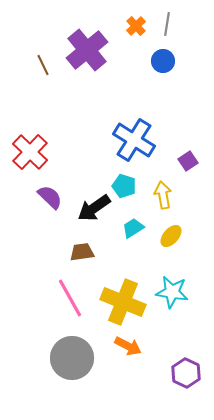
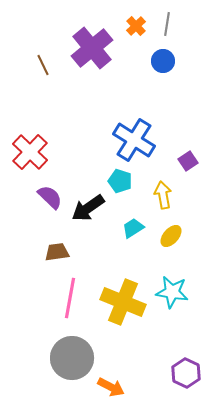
purple cross: moved 5 px right, 2 px up
cyan pentagon: moved 4 px left, 5 px up
black arrow: moved 6 px left
brown trapezoid: moved 25 px left
pink line: rotated 39 degrees clockwise
orange arrow: moved 17 px left, 41 px down
